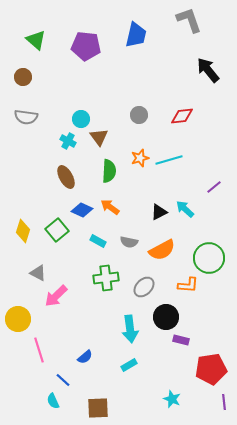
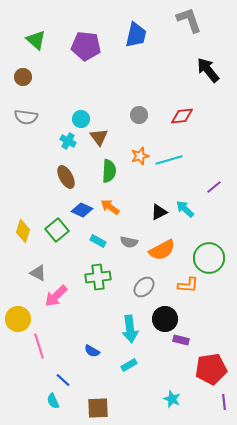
orange star at (140, 158): moved 2 px up
green cross at (106, 278): moved 8 px left, 1 px up
black circle at (166, 317): moved 1 px left, 2 px down
pink line at (39, 350): moved 4 px up
blue semicircle at (85, 357): moved 7 px right, 6 px up; rotated 70 degrees clockwise
